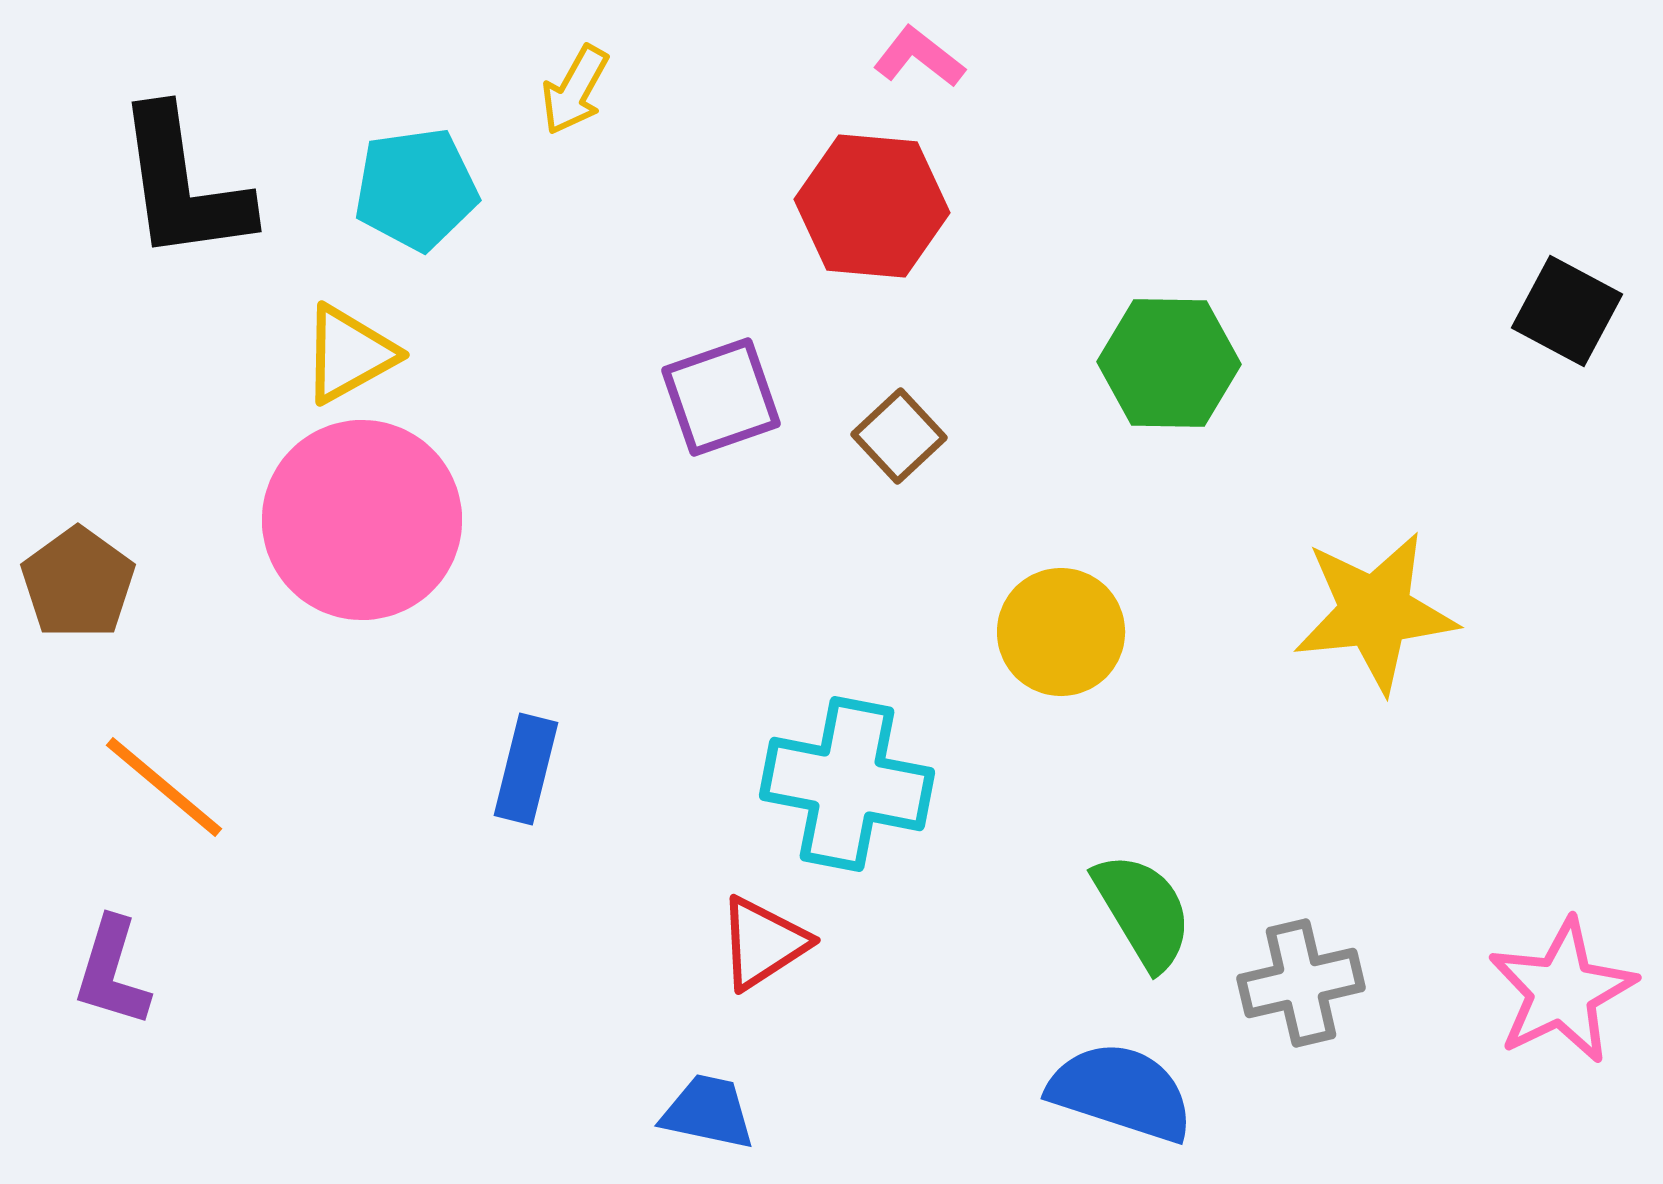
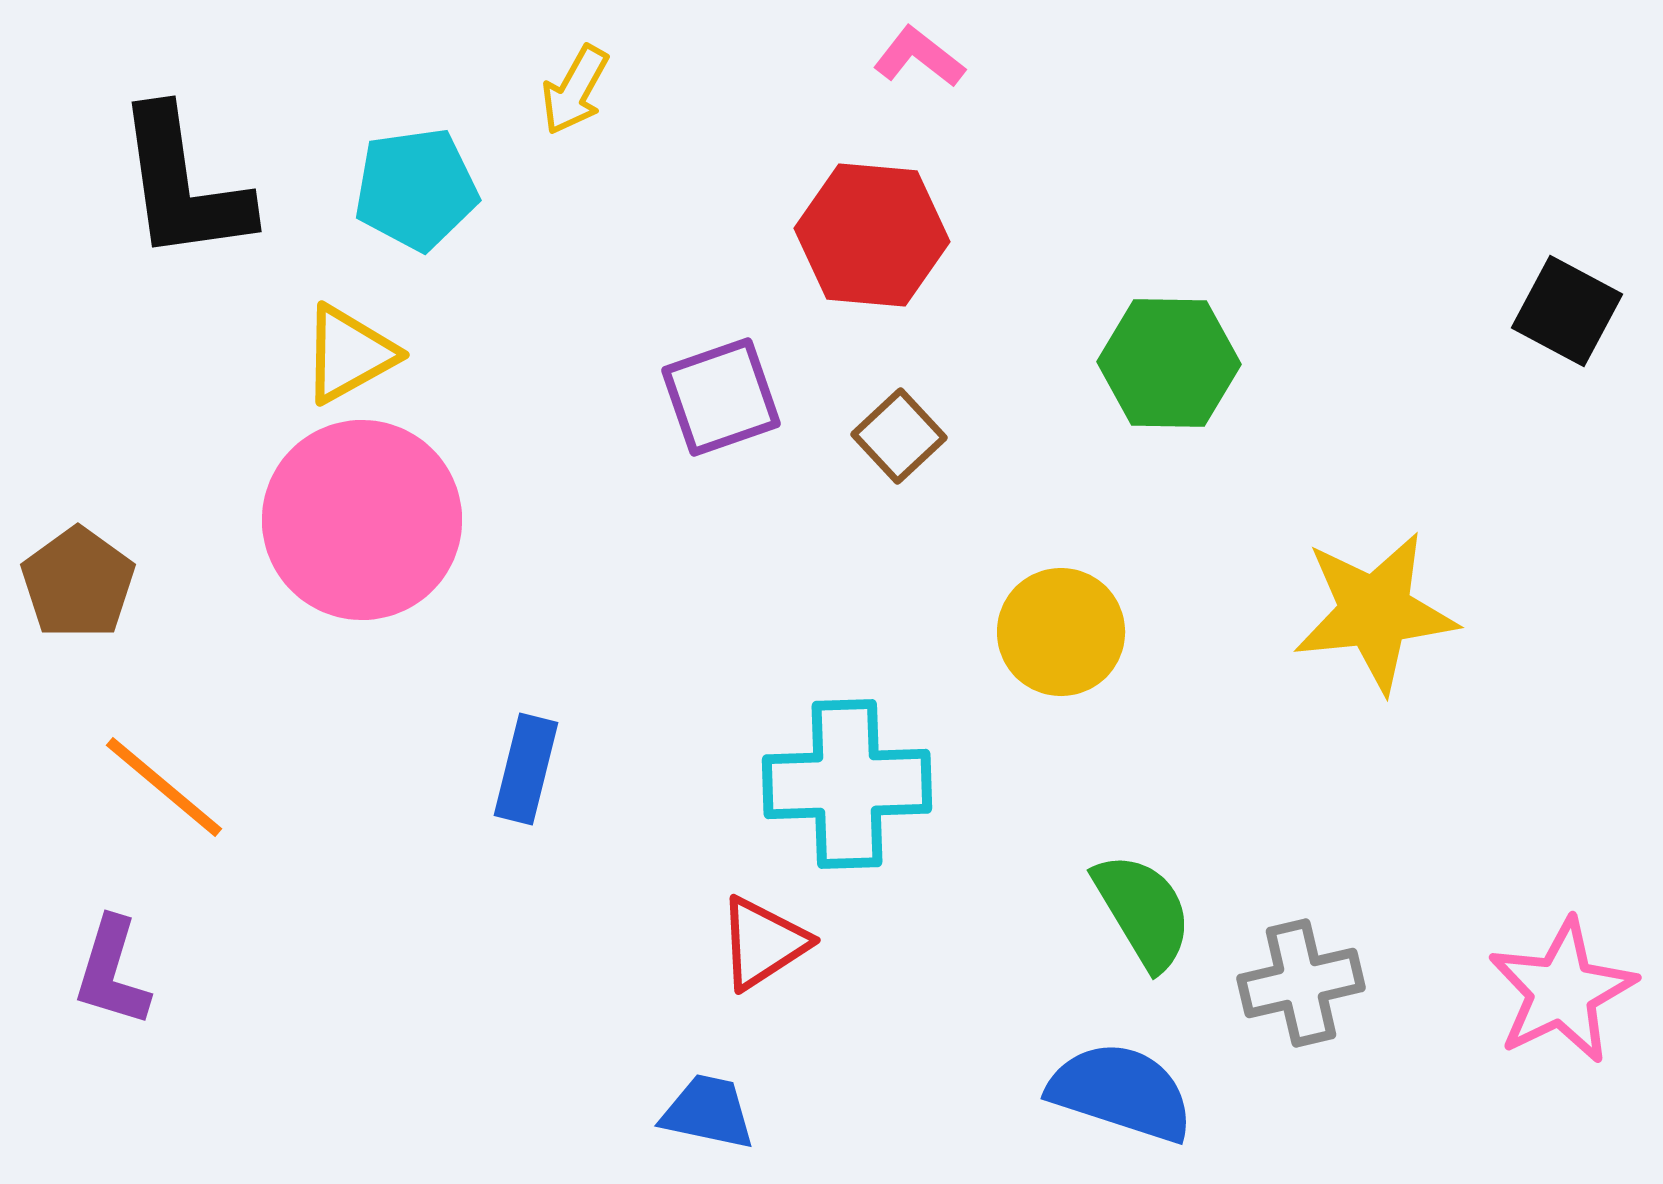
red hexagon: moved 29 px down
cyan cross: rotated 13 degrees counterclockwise
